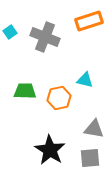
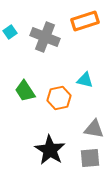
orange rectangle: moved 4 px left
green trapezoid: rotated 125 degrees counterclockwise
